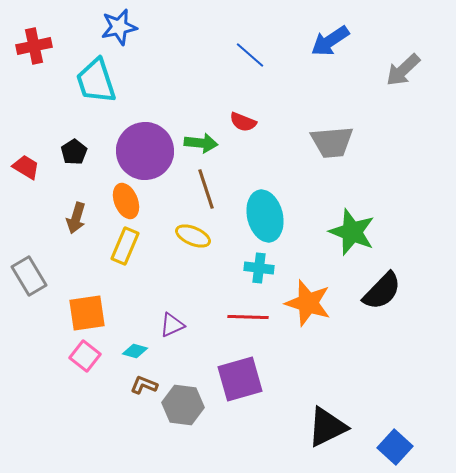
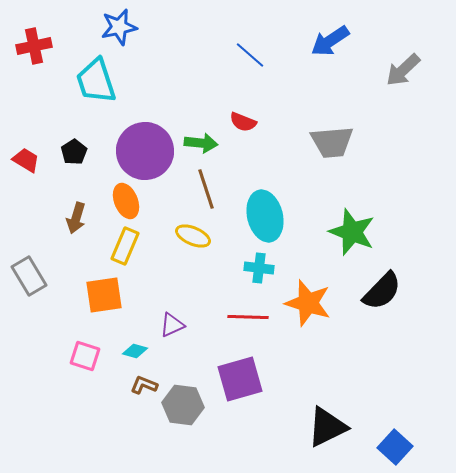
red trapezoid: moved 7 px up
orange square: moved 17 px right, 18 px up
pink square: rotated 20 degrees counterclockwise
